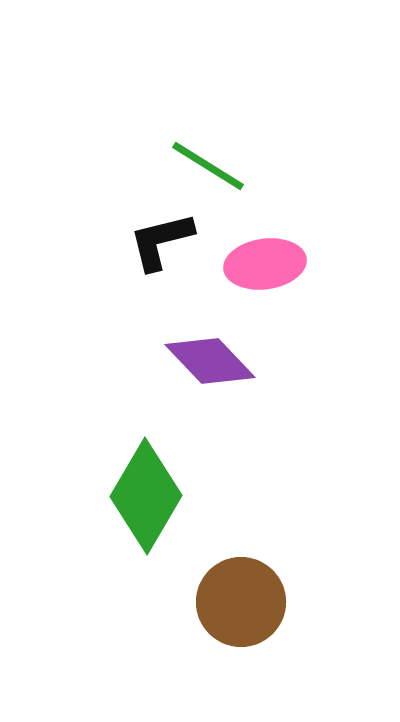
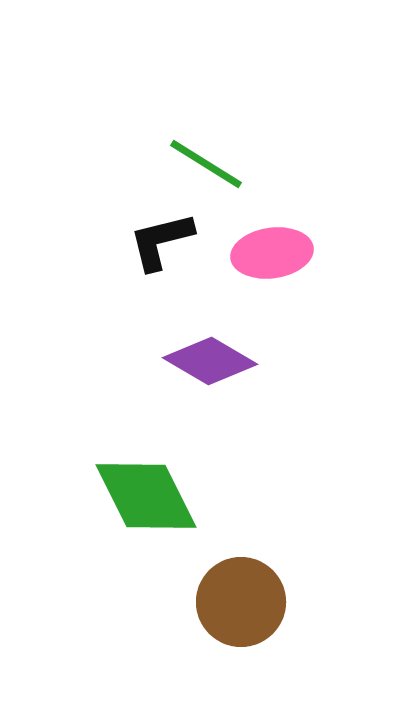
green line: moved 2 px left, 2 px up
pink ellipse: moved 7 px right, 11 px up
purple diamond: rotated 16 degrees counterclockwise
green diamond: rotated 57 degrees counterclockwise
